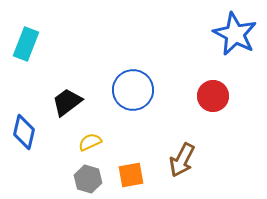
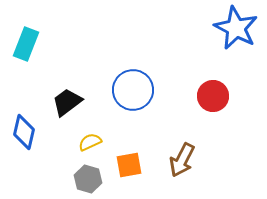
blue star: moved 1 px right, 6 px up
orange square: moved 2 px left, 10 px up
